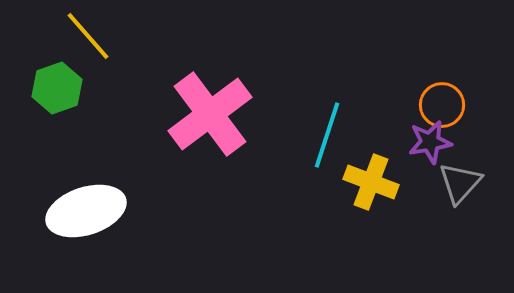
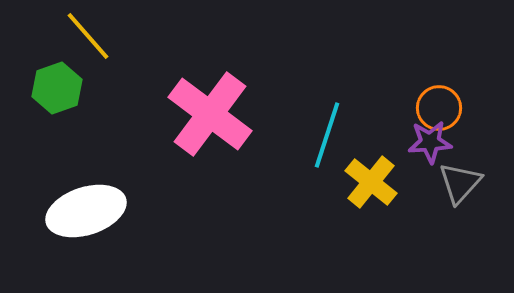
orange circle: moved 3 px left, 3 px down
pink cross: rotated 16 degrees counterclockwise
purple star: rotated 6 degrees clockwise
yellow cross: rotated 18 degrees clockwise
